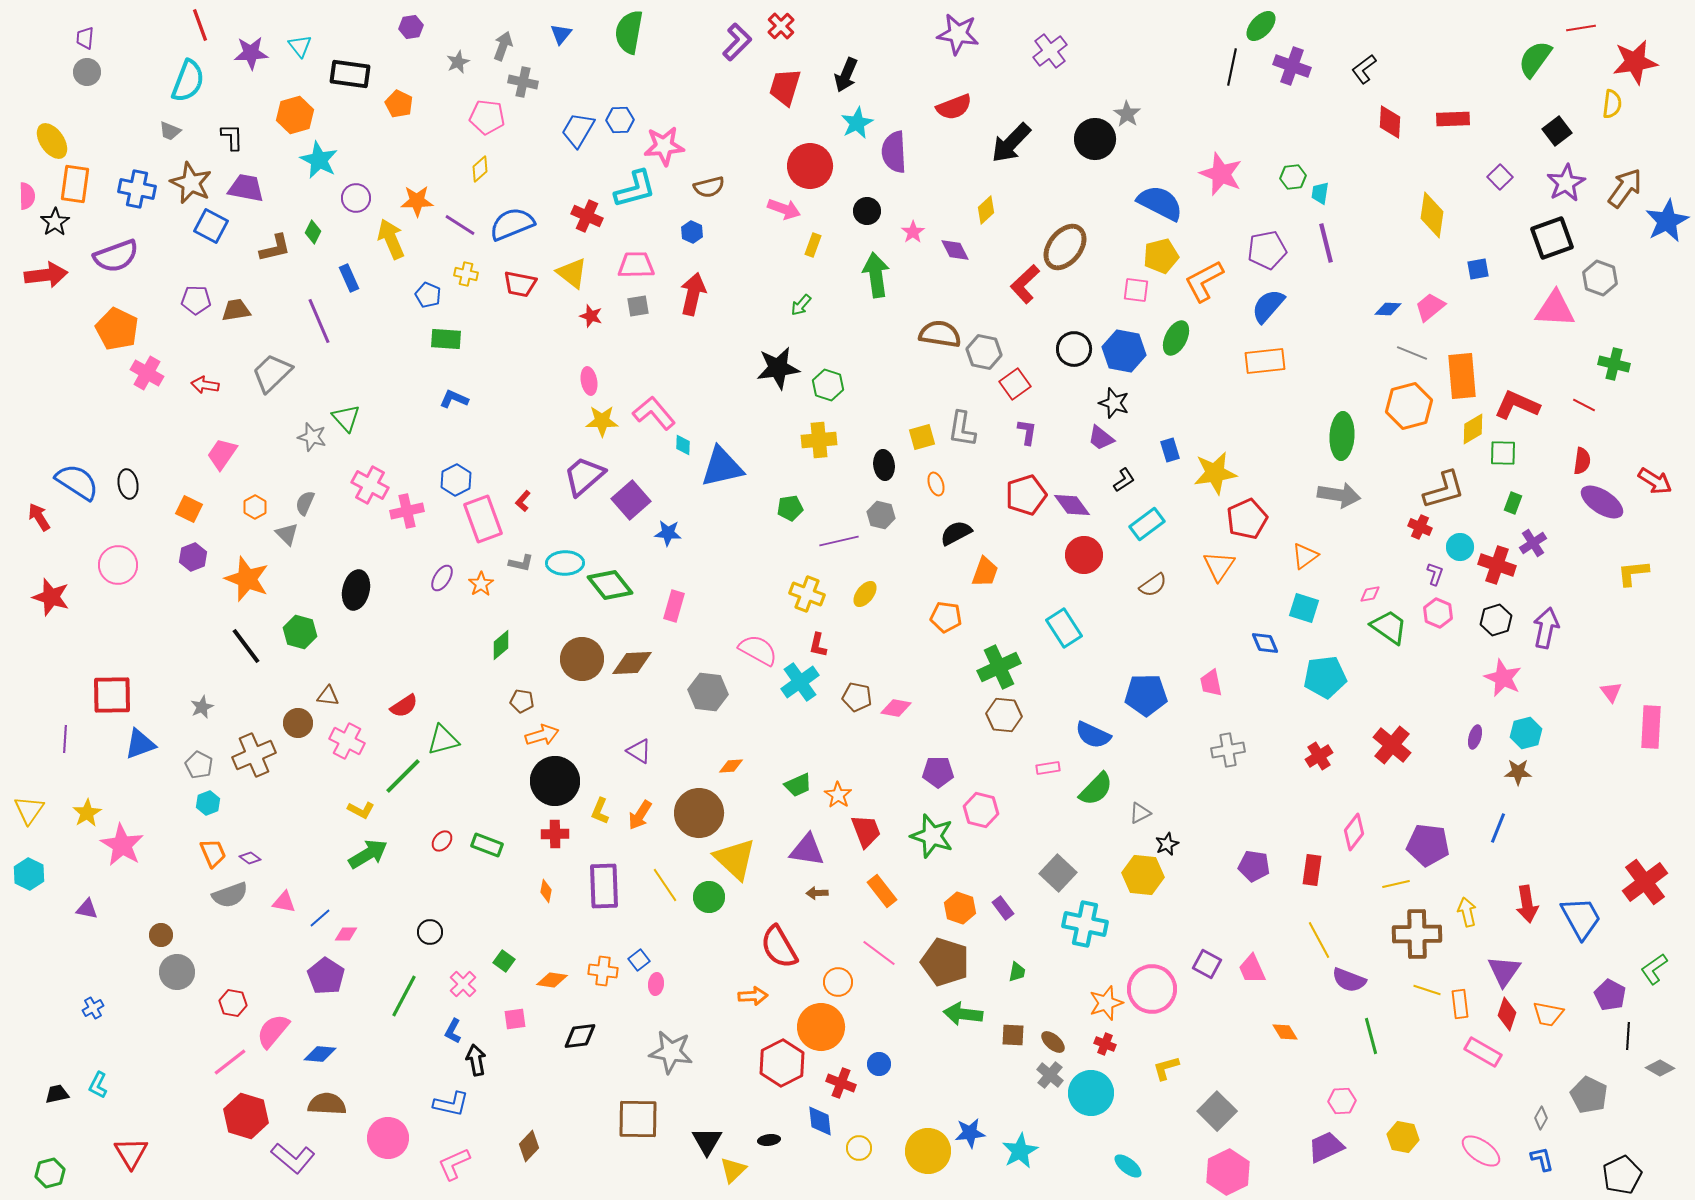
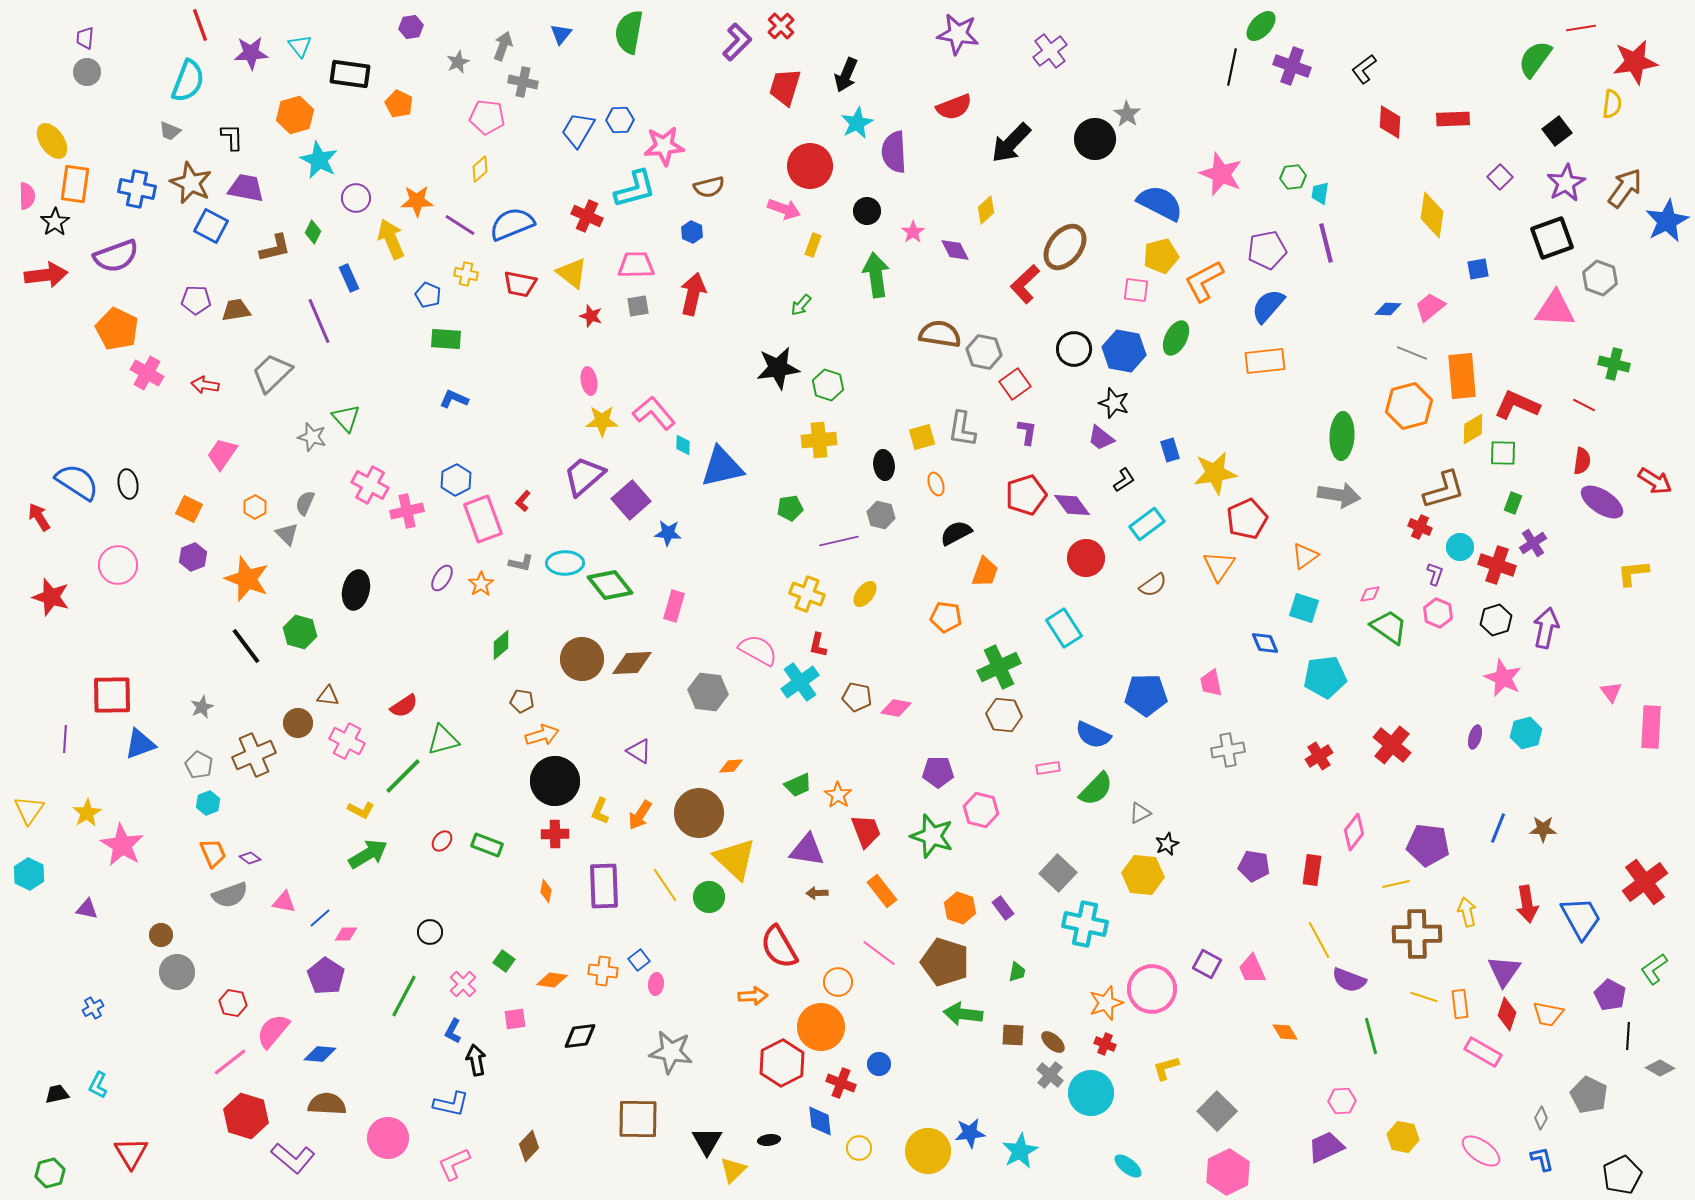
red circle at (1084, 555): moved 2 px right, 3 px down
brown star at (1518, 772): moved 25 px right, 57 px down
yellow line at (1427, 990): moved 3 px left, 7 px down
